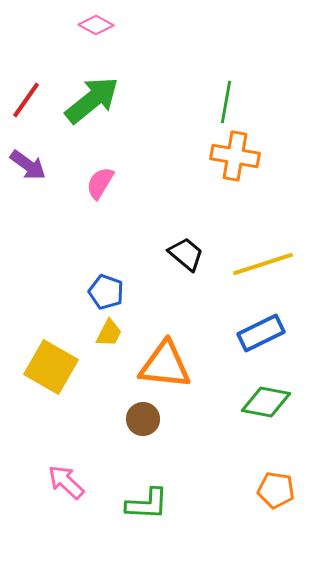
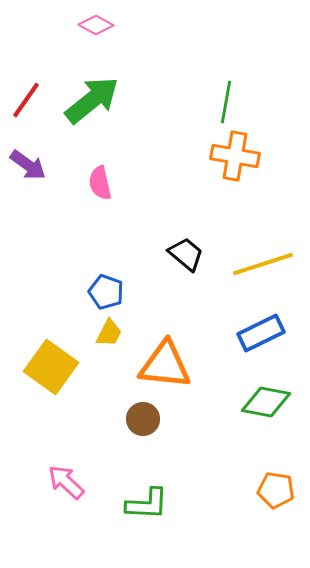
pink semicircle: rotated 44 degrees counterclockwise
yellow square: rotated 6 degrees clockwise
